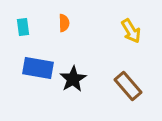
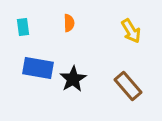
orange semicircle: moved 5 px right
